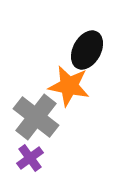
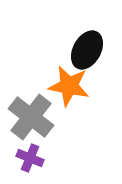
gray cross: moved 5 px left
purple cross: rotated 32 degrees counterclockwise
